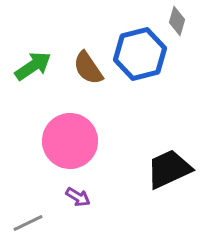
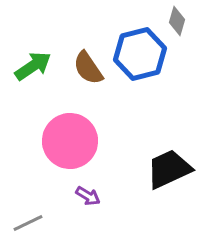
purple arrow: moved 10 px right, 1 px up
